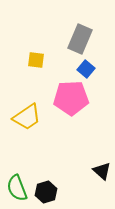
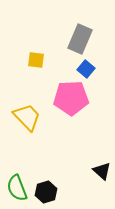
yellow trapezoid: rotated 100 degrees counterclockwise
